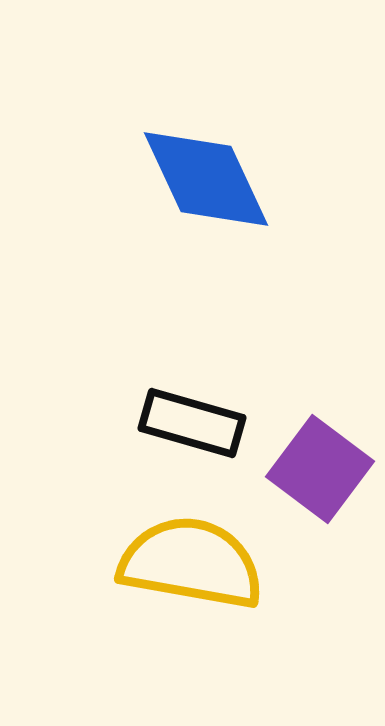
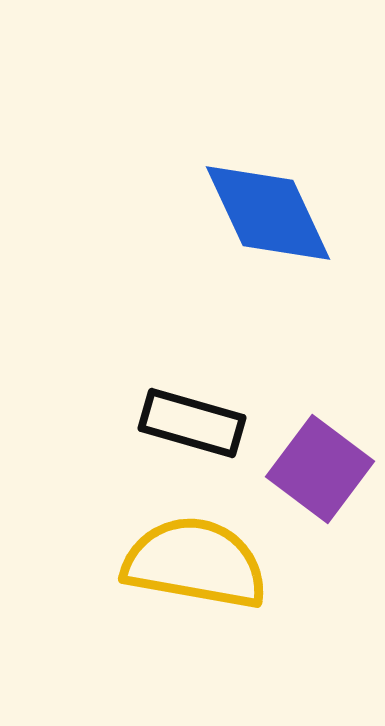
blue diamond: moved 62 px right, 34 px down
yellow semicircle: moved 4 px right
